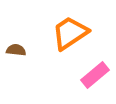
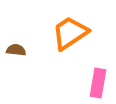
pink rectangle: moved 3 px right, 8 px down; rotated 40 degrees counterclockwise
